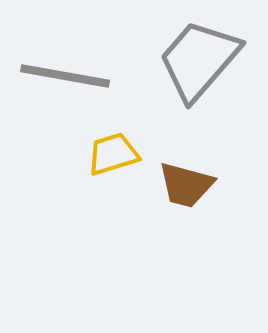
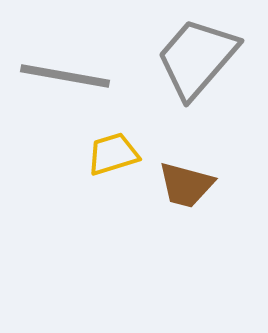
gray trapezoid: moved 2 px left, 2 px up
